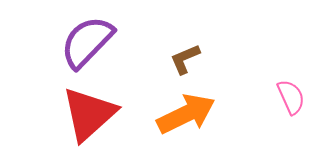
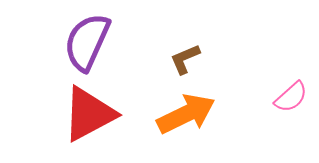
purple semicircle: rotated 20 degrees counterclockwise
pink semicircle: rotated 72 degrees clockwise
red triangle: rotated 14 degrees clockwise
